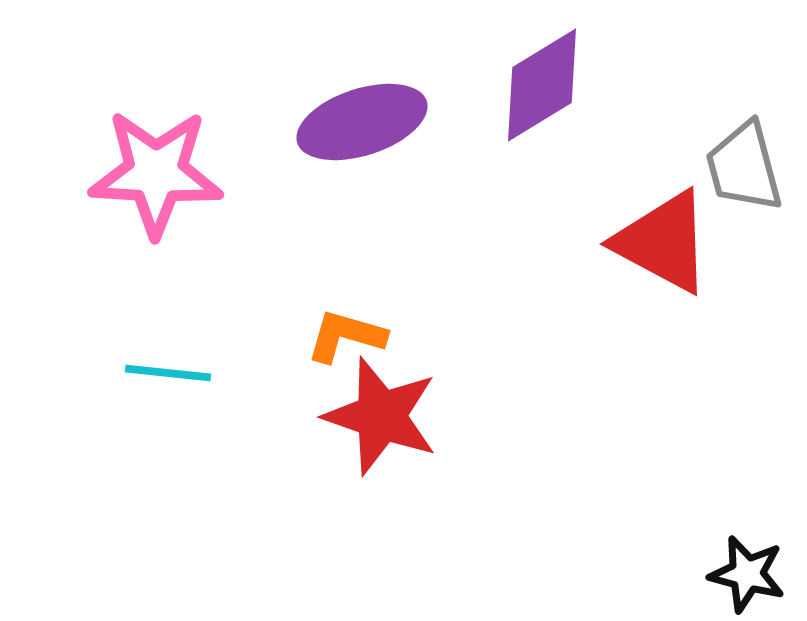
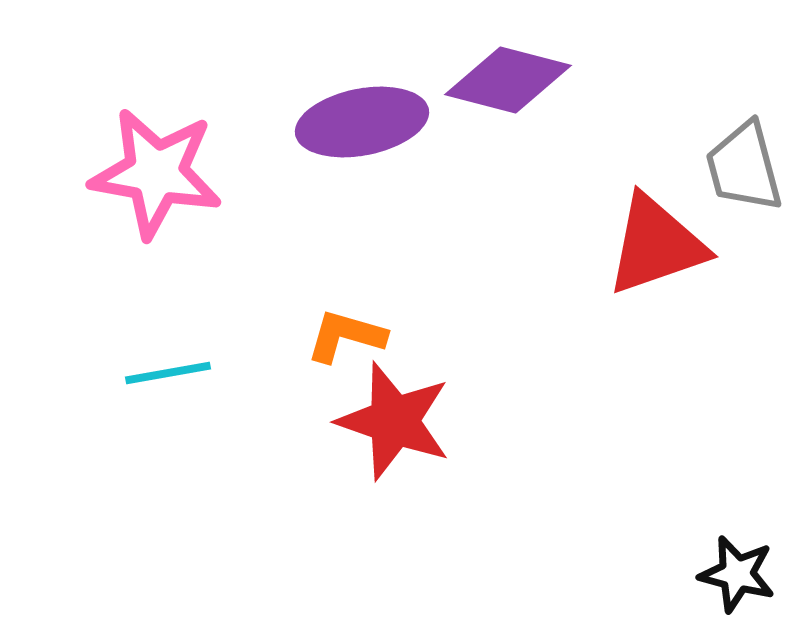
purple diamond: moved 34 px left, 5 px up; rotated 46 degrees clockwise
purple ellipse: rotated 7 degrees clockwise
pink star: rotated 7 degrees clockwise
red triangle: moved 7 px left, 3 px down; rotated 47 degrees counterclockwise
cyan line: rotated 16 degrees counterclockwise
red star: moved 13 px right, 5 px down
black star: moved 10 px left
